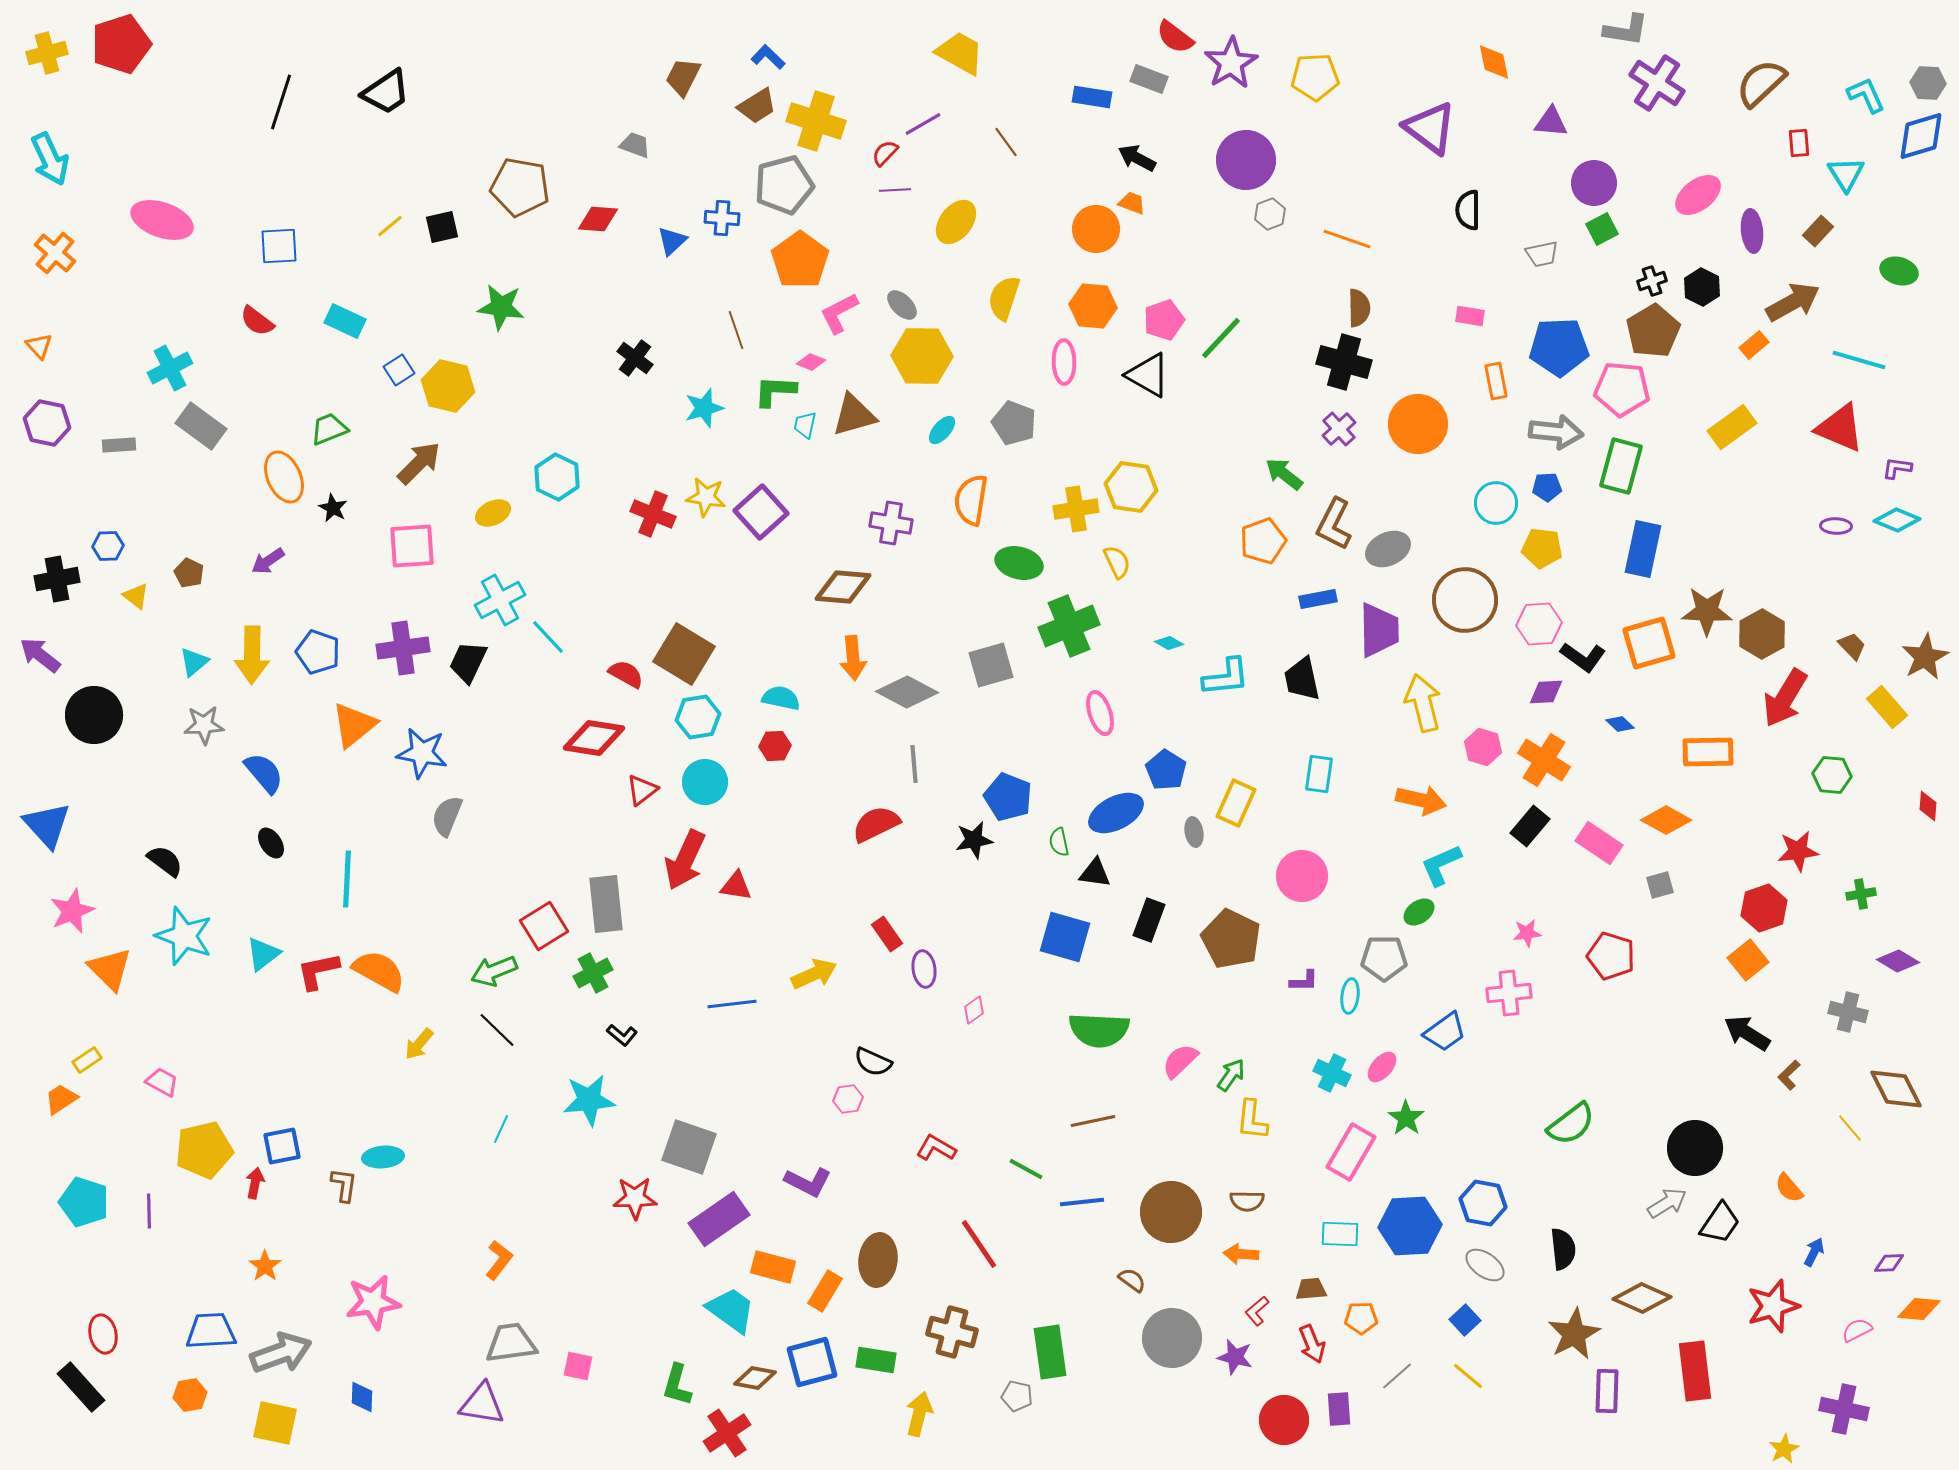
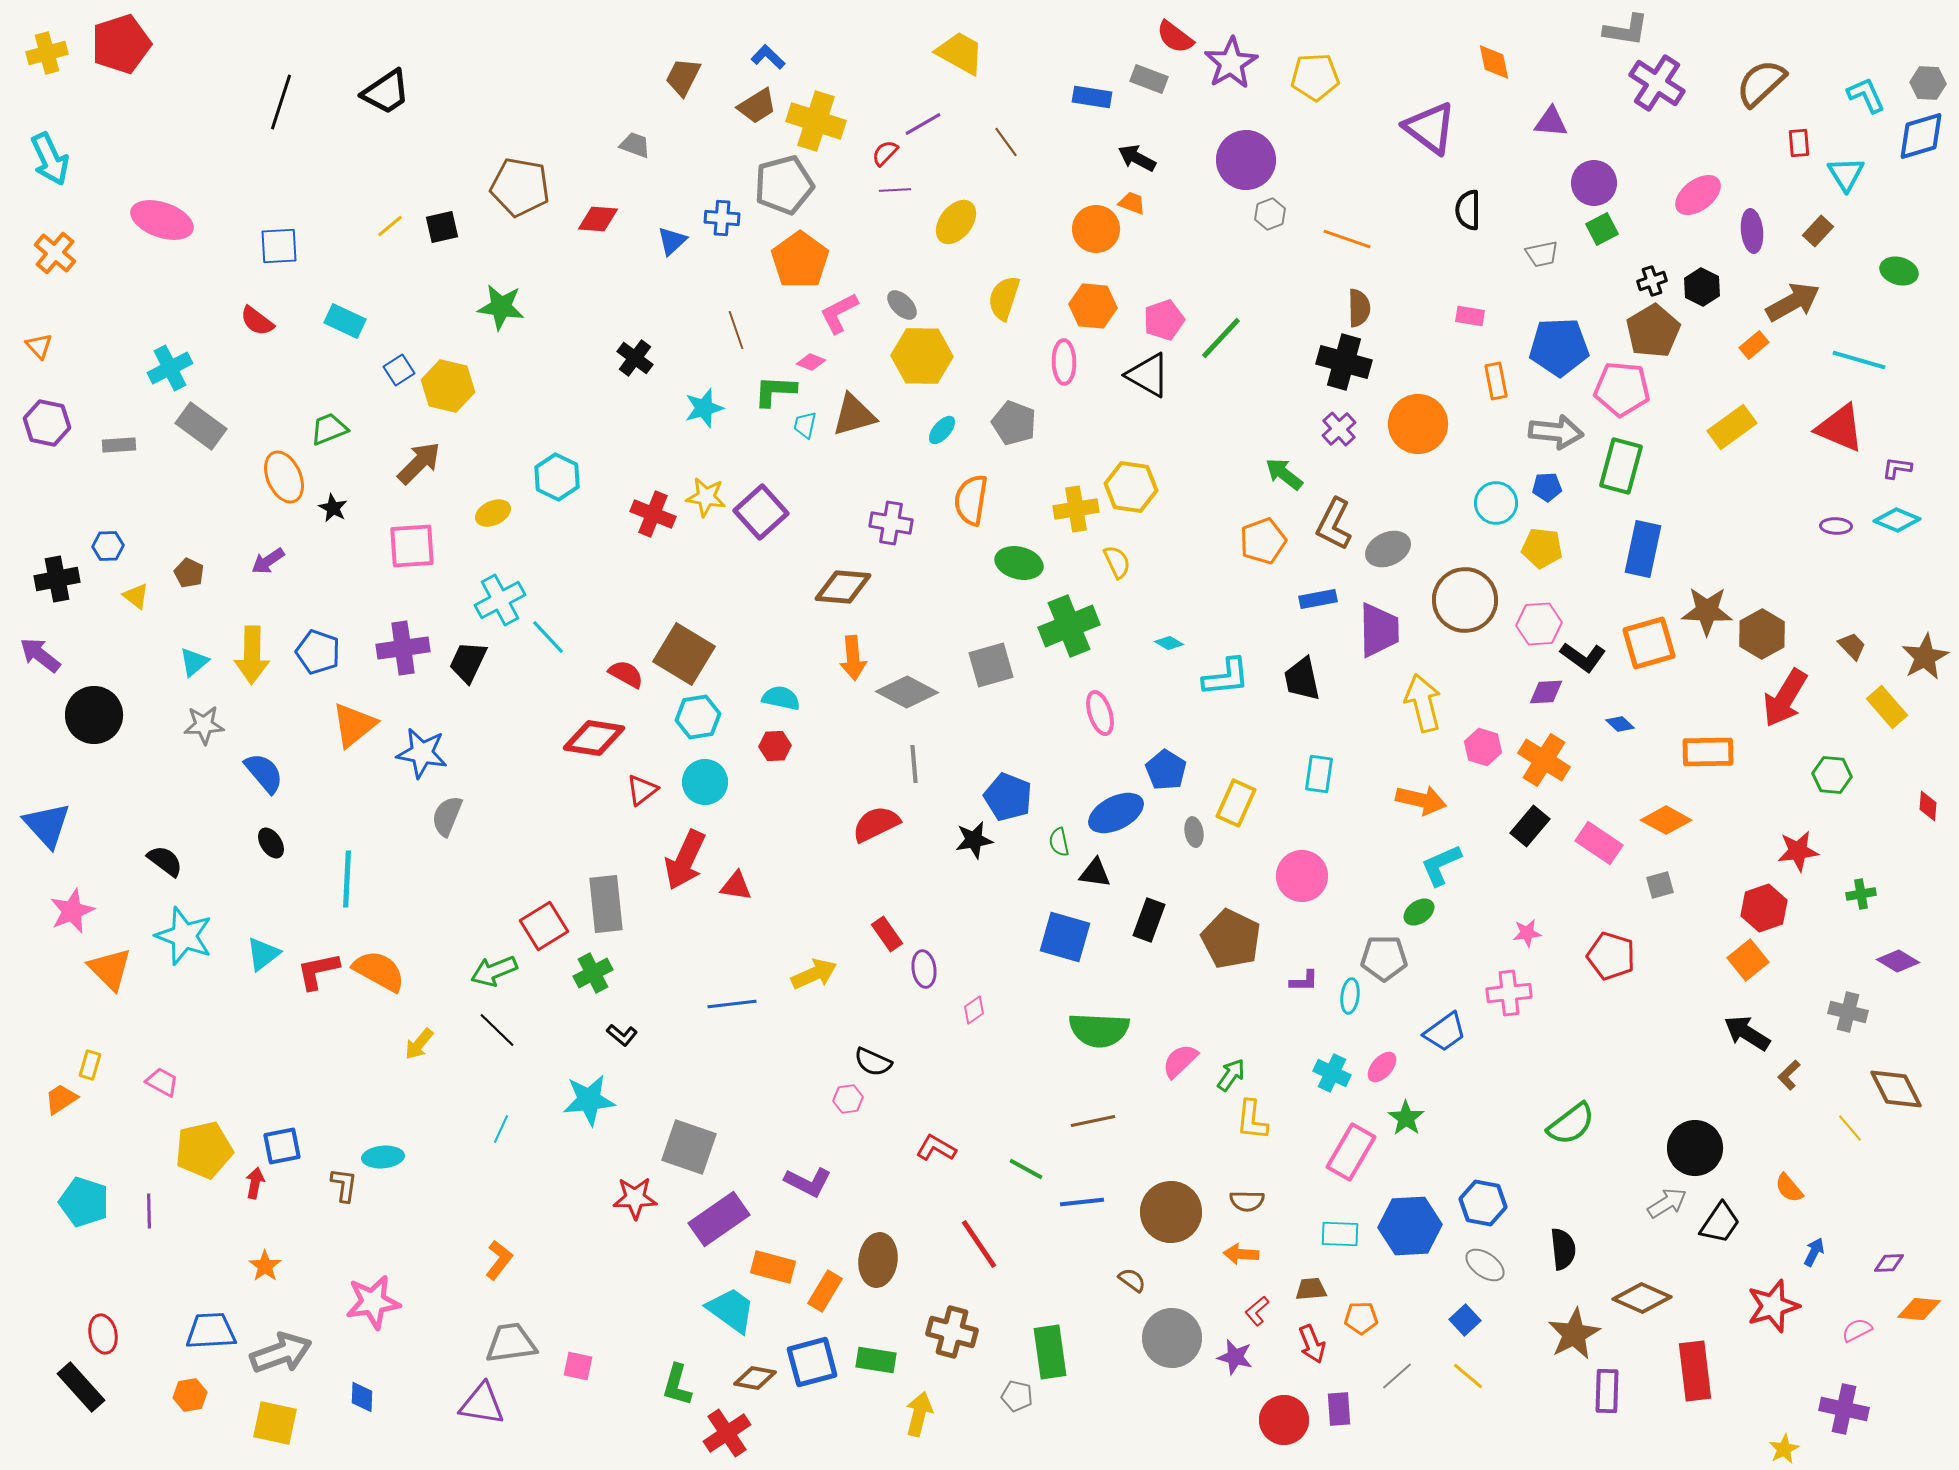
yellow rectangle at (87, 1060): moved 3 px right, 5 px down; rotated 40 degrees counterclockwise
